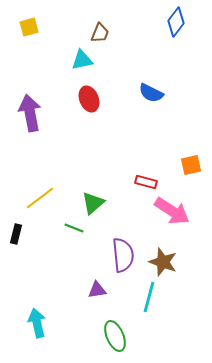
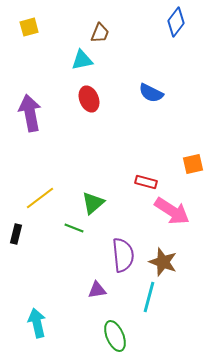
orange square: moved 2 px right, 1 px up
